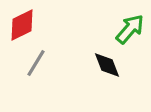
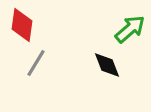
red diamond: rotated 56 degrees counterclockwise
green arrow: rotated 8 degrees clockwise
